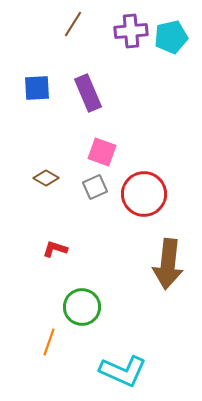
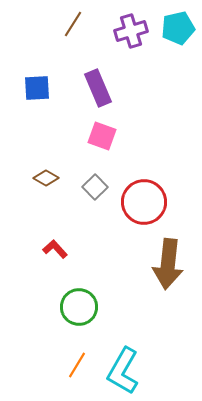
purple cross: rotated 12 degrees counterclockwise
cyan pentagon: moved 7 px right, 9 px up
purple rectangle: moved 10 px right, 5 px up
pink square: moved 16 px up
gray square: rotated 20 degrees counterclockwise
red circle: moved 8 px down
red L-shape: rotated 30 degrees clockwise
green circle: moved 3 px left
orange line: moved 28 px right, 23 px down; rotated 12 degrees clockwise
cyan L-shape: rotated 96 degrees clockwise
